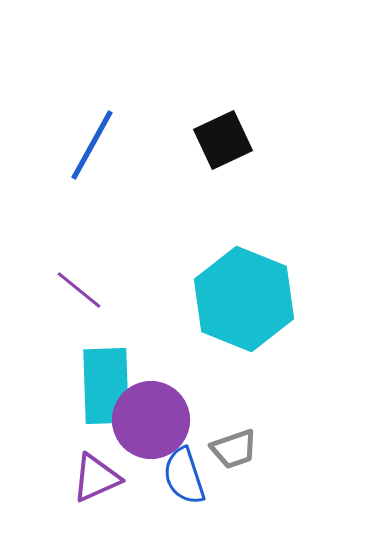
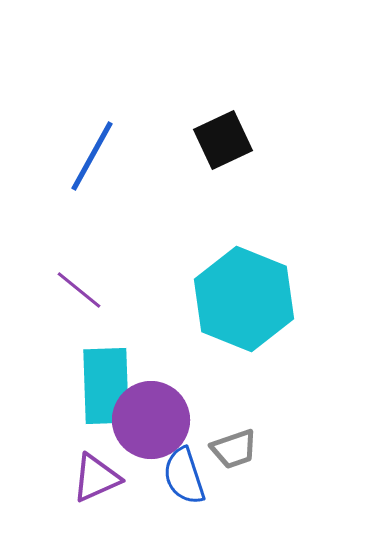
blue line: moved 11 px down
